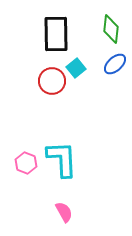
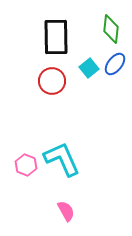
black rectangle: moved 3 px down
blue ellipse: rotated 10 degrees counterclockwise
cyan square: moved 13 px right
cyan L-shape: rotated 21 degrees counterclockwise
pink hexagon: moved 2 px down
pink semicircle: moved 2 px right, 1 px up
